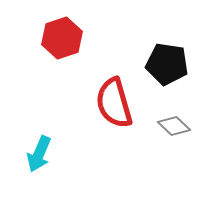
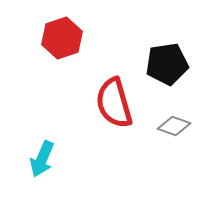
black pentagon: rotated 18 degrees counterclockwise
gray diamond: rotated 24 degrees counterclockwise
cyan arrow: moved 3 px right, 5 px down
